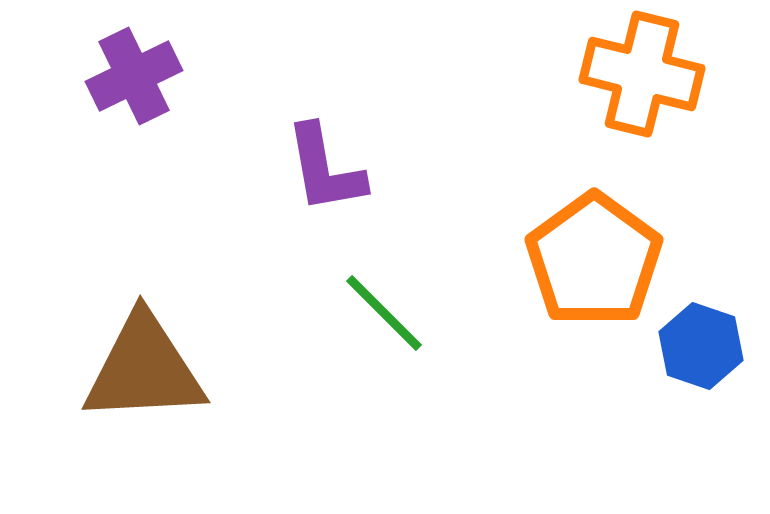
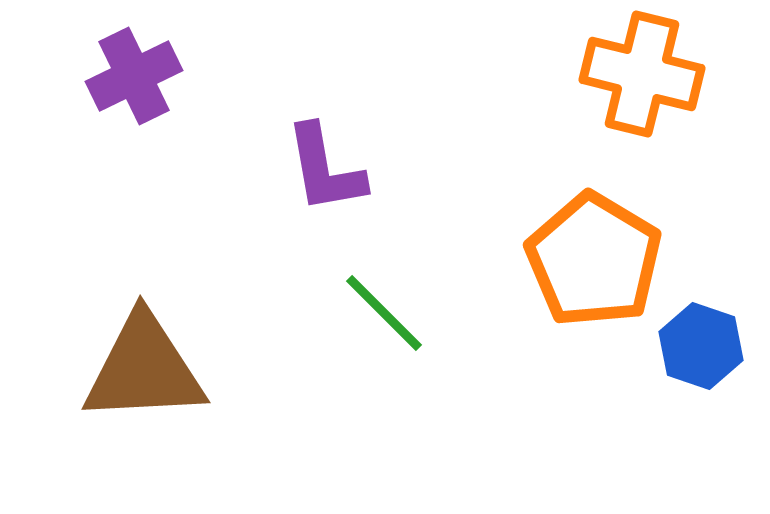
orange pentagon: rotated 5 degrees counterclockwise
